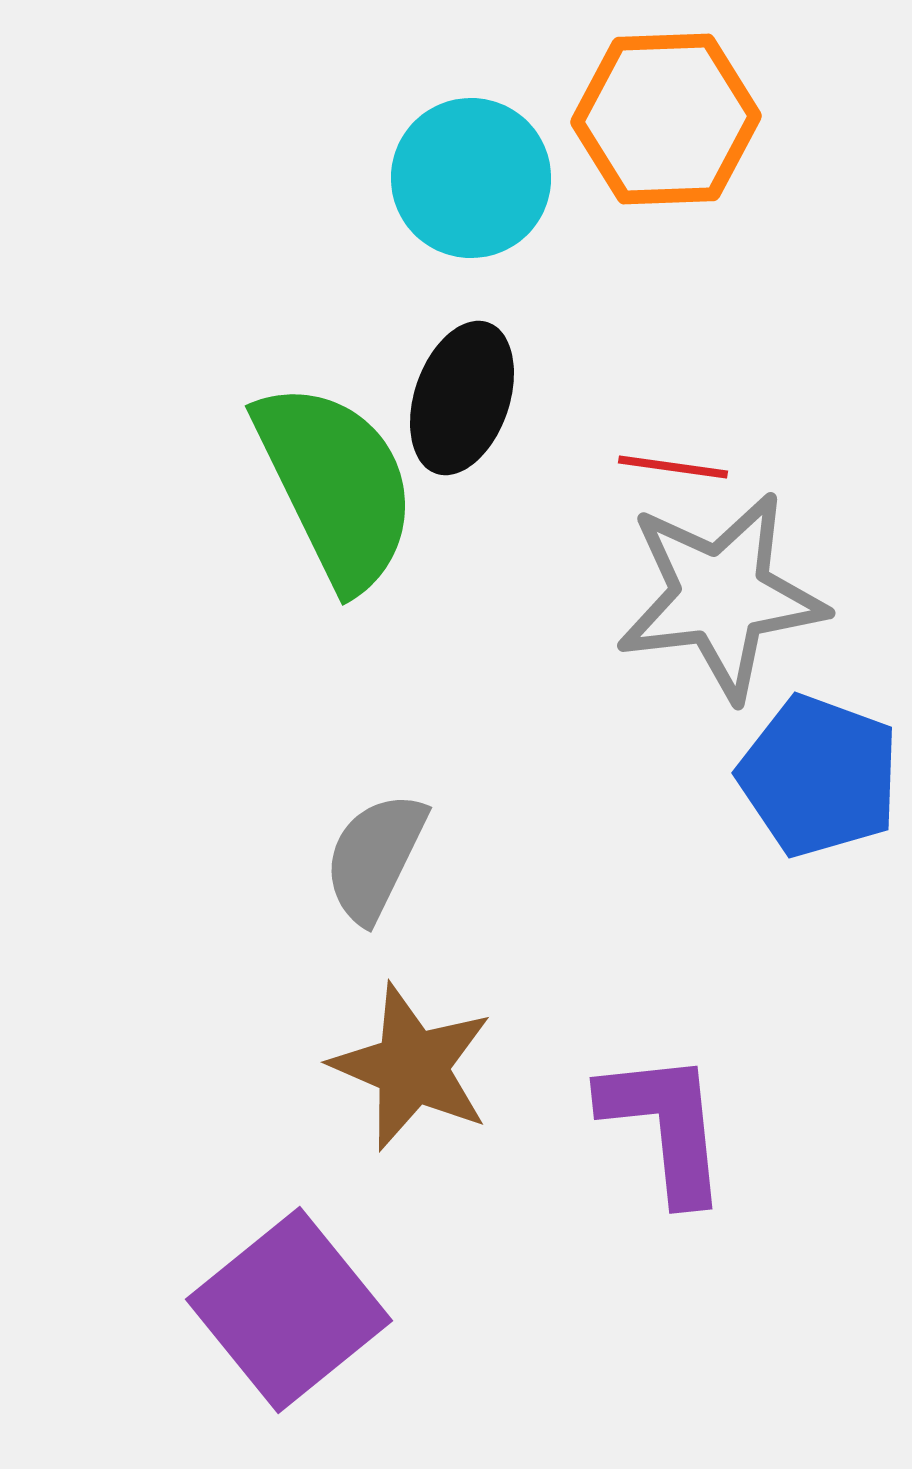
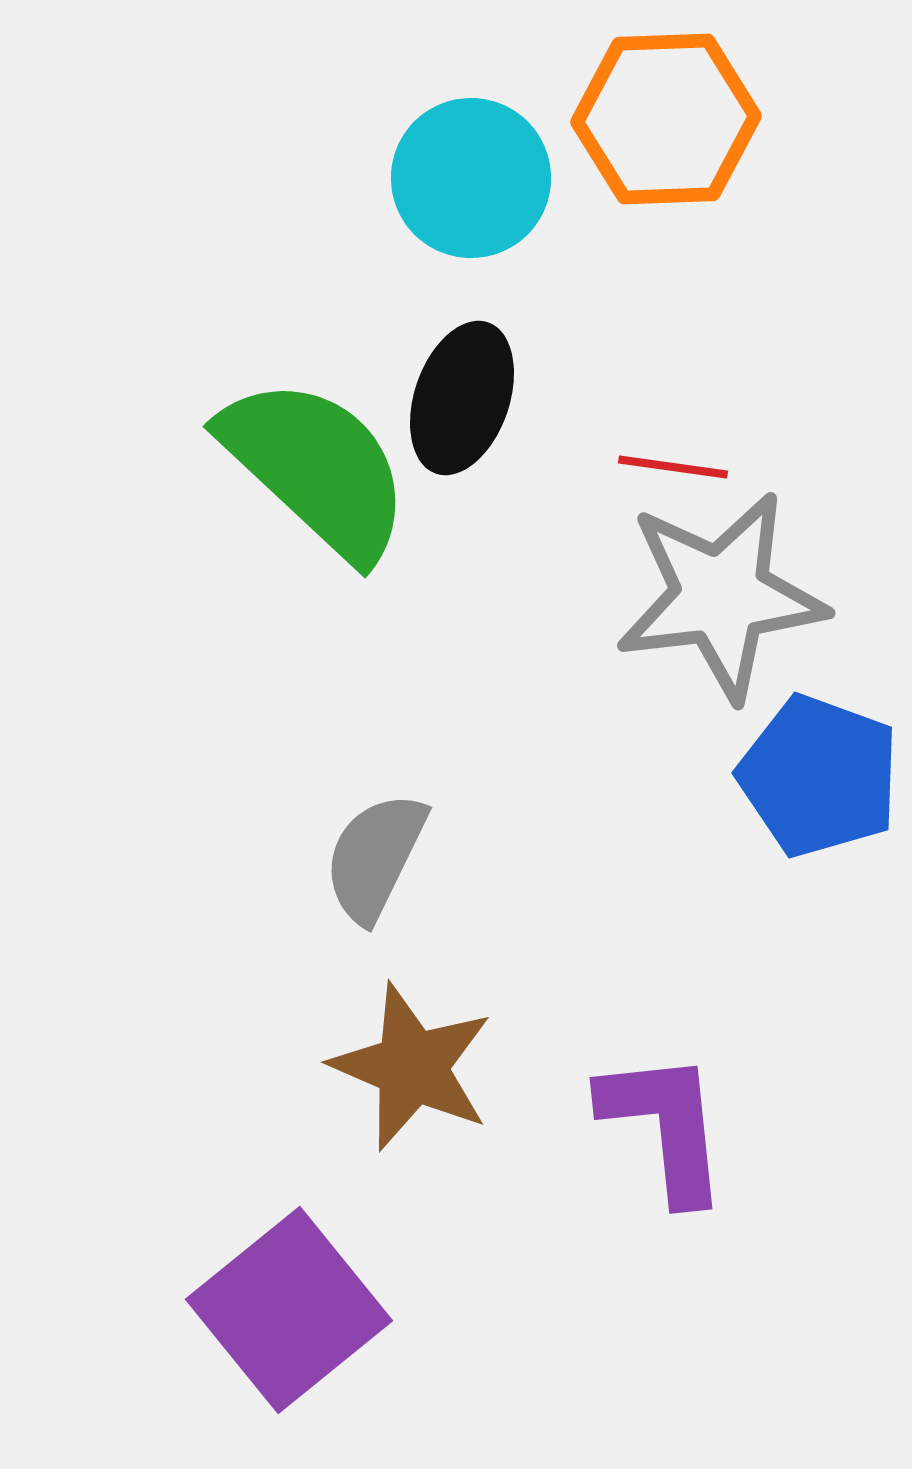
green semicircle: moved 20 px left, 17 px up; rotated 21 degrees counterclockwise
